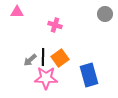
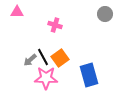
black line: rotated 30 degrees counterclockwise
